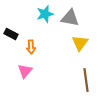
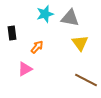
black rectangle: moved 1 px right, 1 px up; rotated 56 degrees clockwise
yellow triangle: rotated 12 degrees counterclockwise
orange arrow: moved 6 px right; rotated 136 degrees counterclockwise
pink triangle: moved 2 px up; rotated 21 degrees clockwise
brown line: rotated 55 degrees counterclockwise
